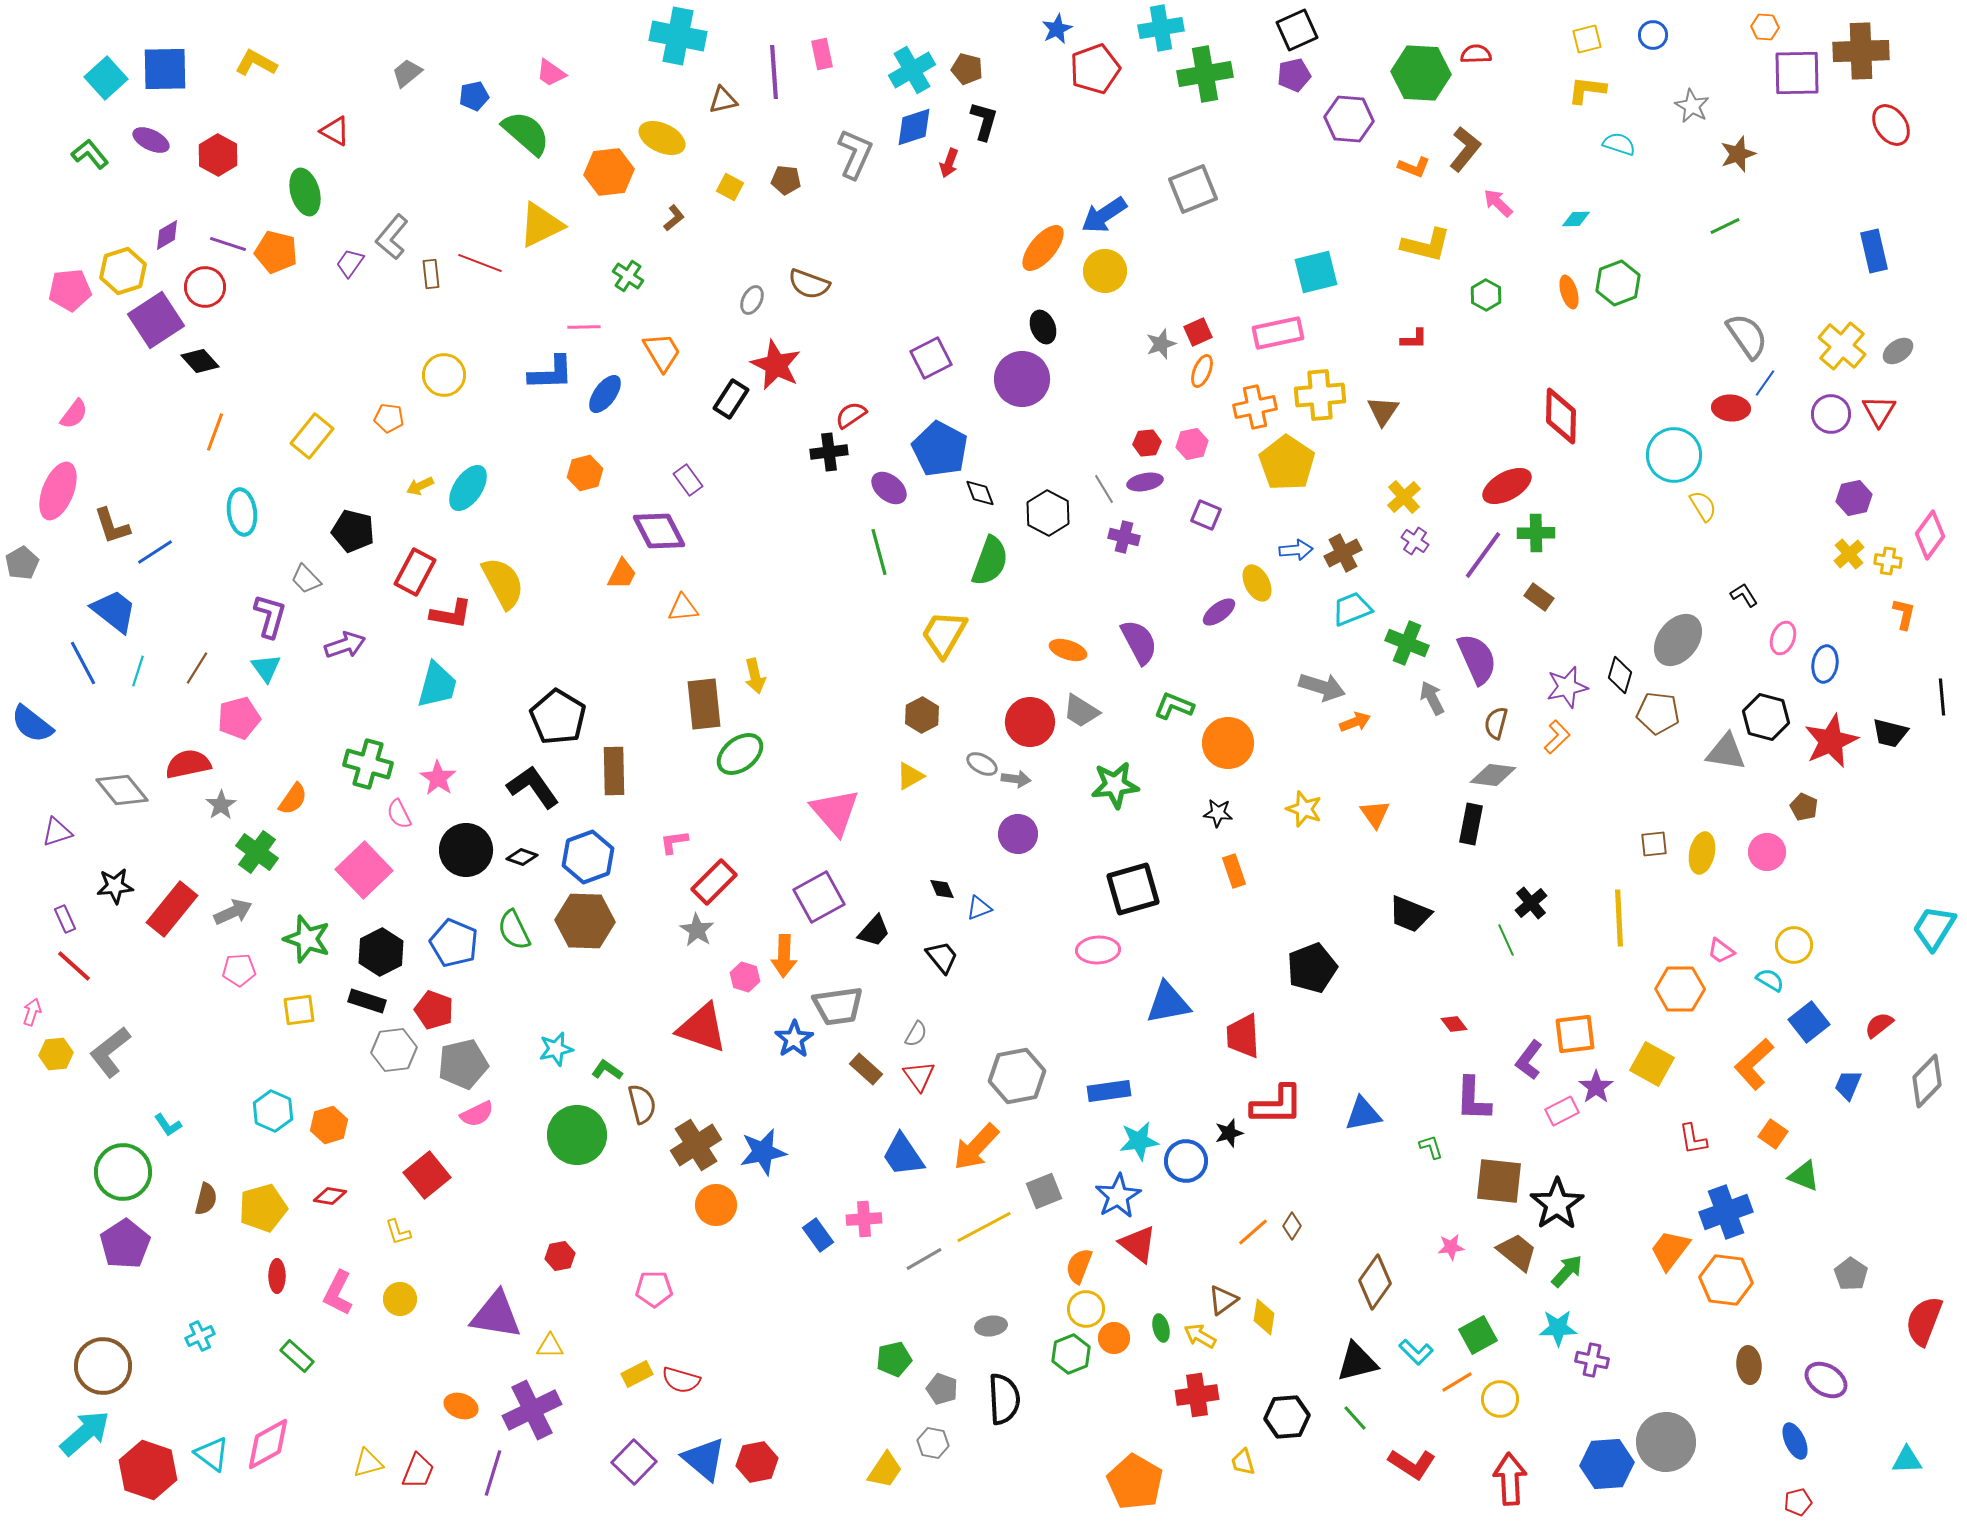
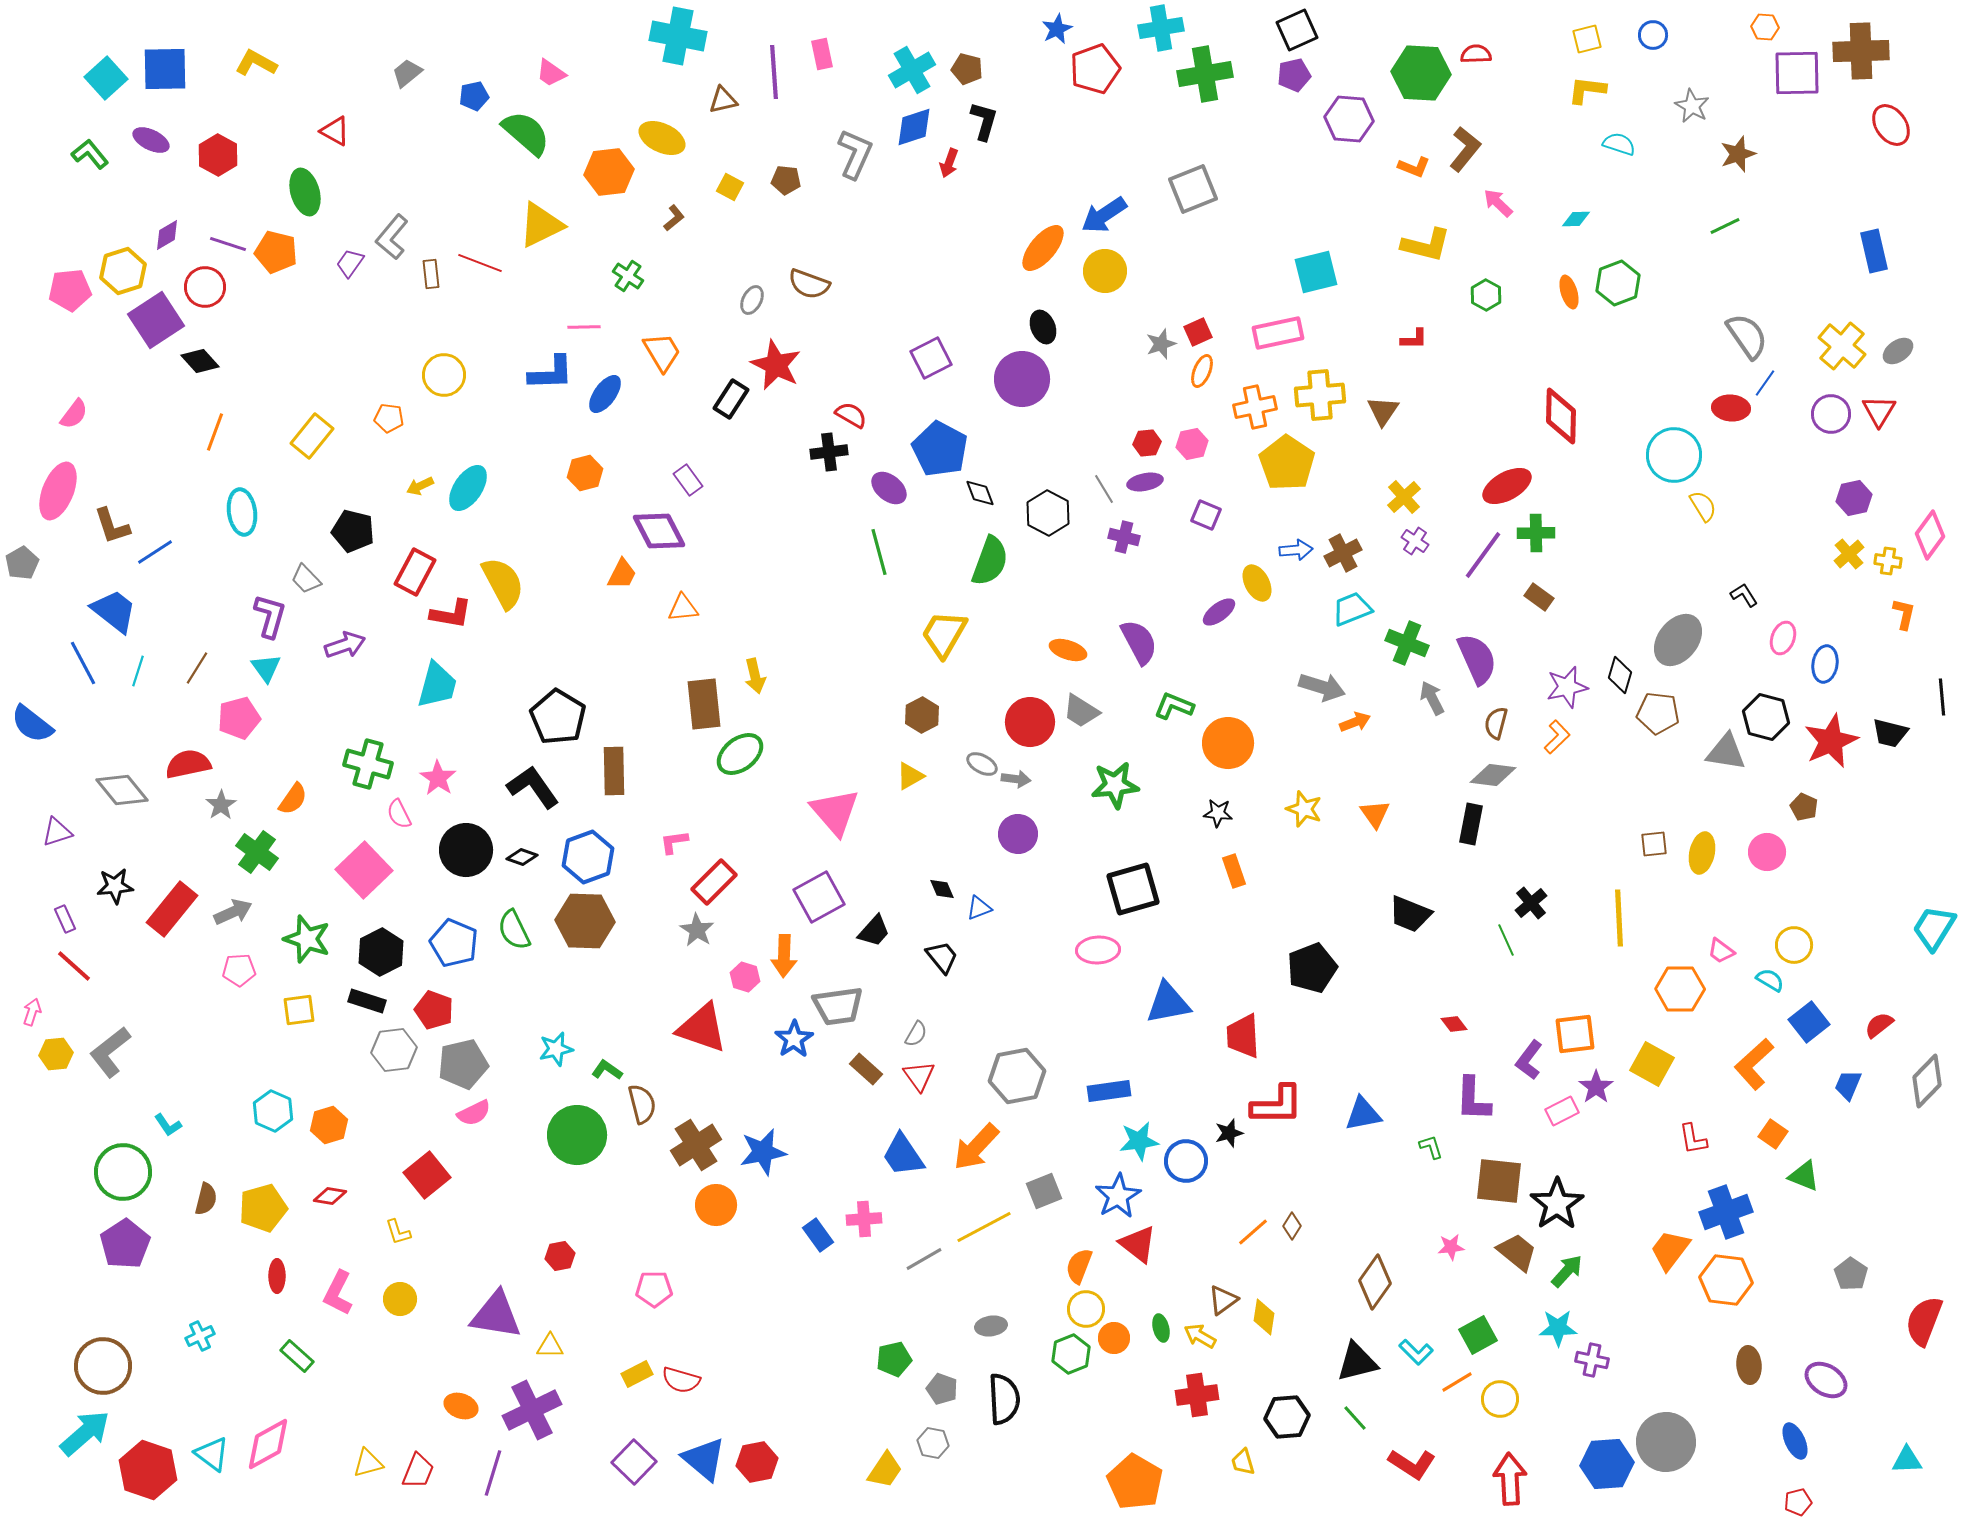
red semicircle at (851, 415): rotated 64 degrees clockwise
pink semicircle at (477, 1114): moved 3 px left, 1 px up
